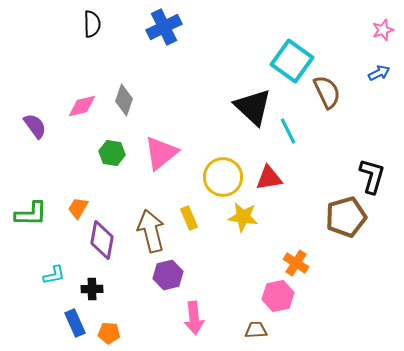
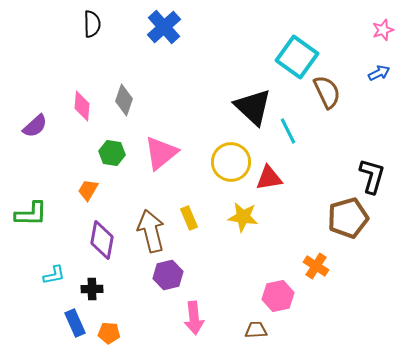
blue cross: rotated 16 degrees counterclockwise
cyan square: moved 5 px right, 4 px up
pink diamond: rotated 72 degrees counterclockwise
purple semicircle: rotated 84 degrees clockwise
yellow circle: moved 8 px right, 15 px up
orange trapezoid: moved 10 px right, 18 px up
brown pentagon: moved 2 px right, 1 px down
orange cross: moved 20 px right, 3 px down
